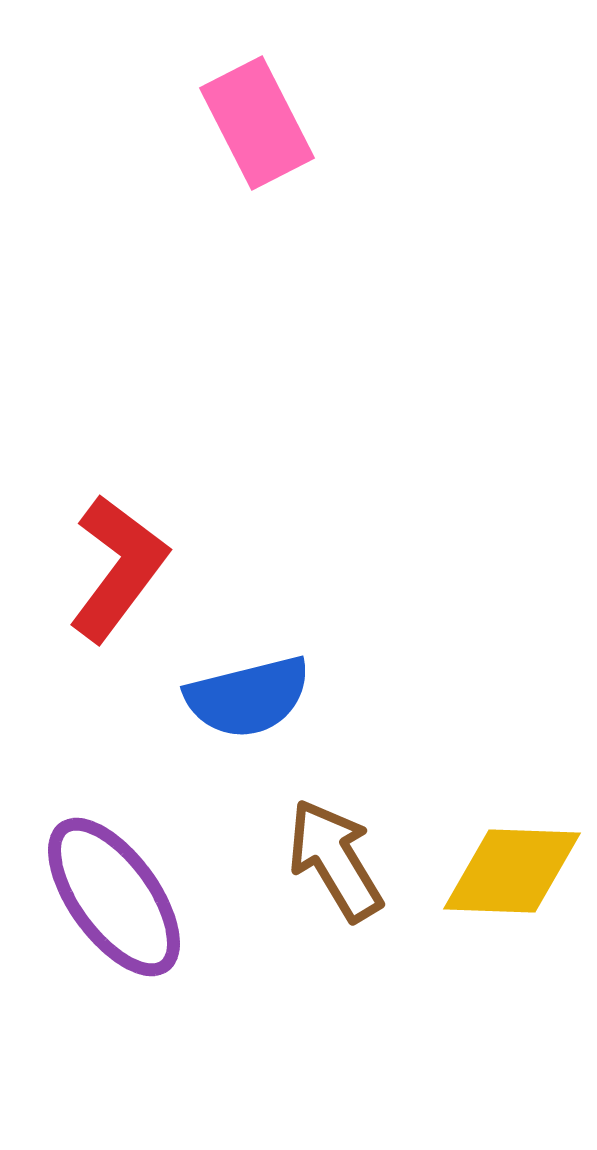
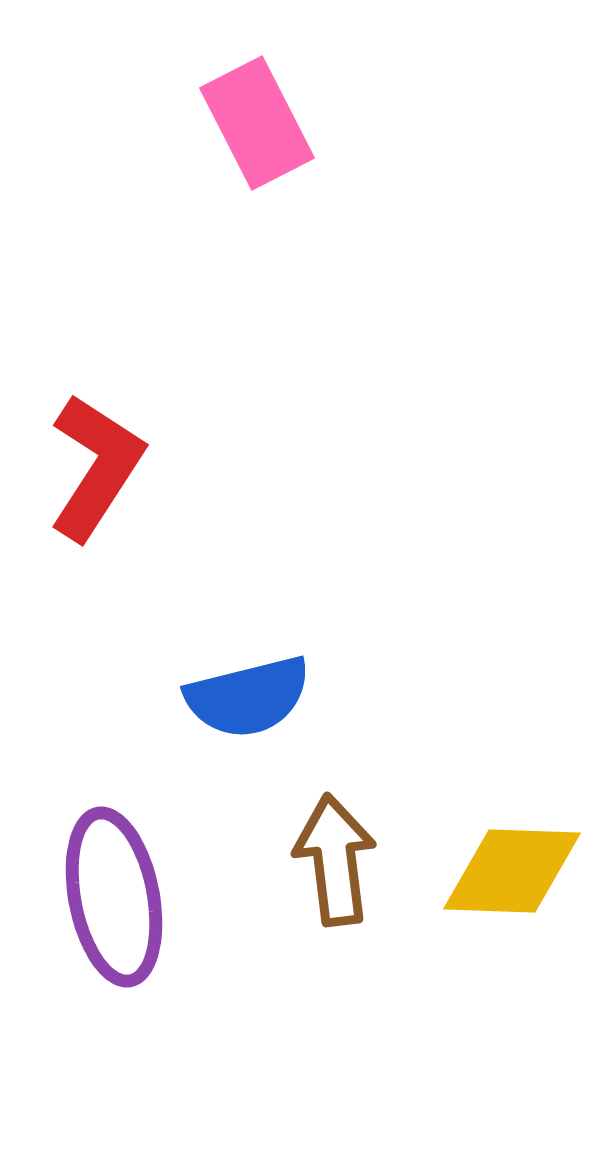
red L-shape: moved 22 px left, 101 px up; rotated 4 degrees counterclockwise
brown arrow: rotated 24 degrees clockwise
purple ellipse: rotated 25 degrees clockwise
